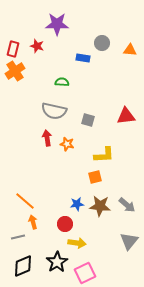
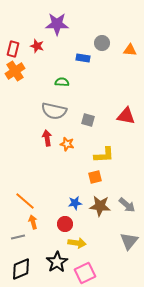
red triangle: rotated 18 degrees clockwise
blue star: moved 2 px left, 1 px up
black diamond: moved 2 px left, 3 px down
